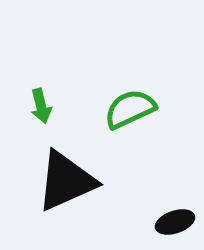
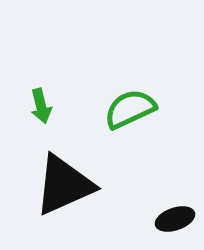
black triangle: moved 2 px left, 4 px down
black ellipse: moved 3 px up
